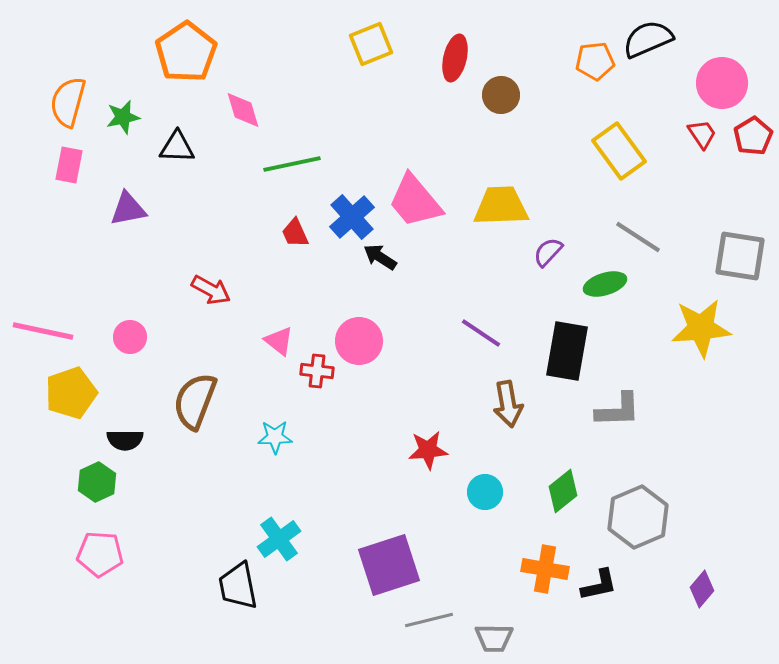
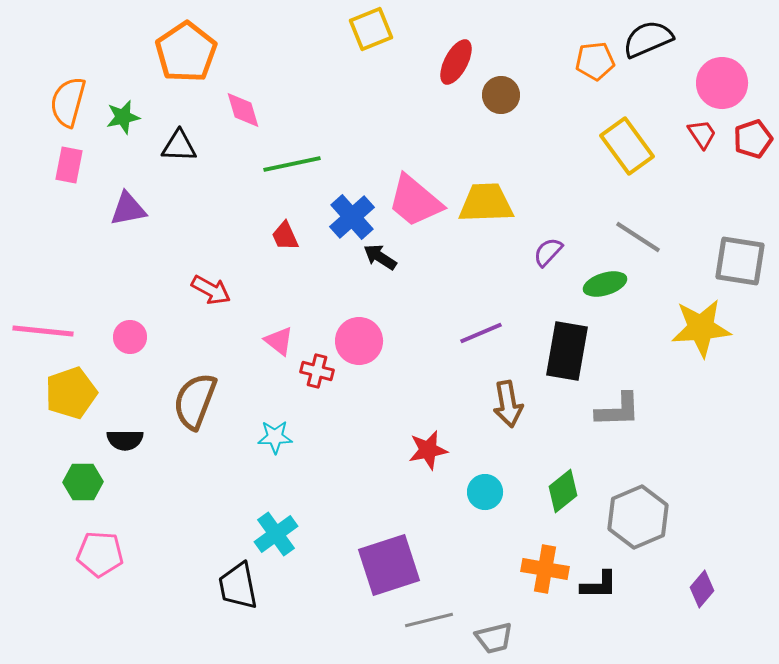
yellow square at (371, 44): moved 15 px up
red ellipse at (455, 58): moved 1 px right, 4 px down; rotated 15 degrees clockwise
red pentagon at (753, 136): moved 3 px down; rotated 12 degrees clockwise
black triangle at (177, 147): moved 2 px right, 1 px up
yellow rectangle at (619, 151): moved 8 px right, 5 px up
pink trapezoid at (415, 201): rotated 10 degrees counterclockwise
yellow trapezoid at (501, 206): moved 15 px left, 3 px up
red trapezoid at (295, 233): moved 10 px left, 3 px down
gray square at (740, 256): moved 5 px down
pink line at (43, 331): rotated 6 degrees counterclockwise
purple line at (481, 333): rotated 57 degrees counterclockwise
red cross at (317, 371): rotated 8 degrees clockwise
red star at (428, 450): rotated 6 degrees counterclockwise
green hexagon at (97, 482): moved 14 px left; rotated 24 degrees clockwise
cyan cross at (279, 539): moved 3 px left, 5 px up
black L-shape at (599, 585): rotated 12 degrees clockwise
gray trapezoid at (494, 638): rotated 15 degrees counterclockwise
